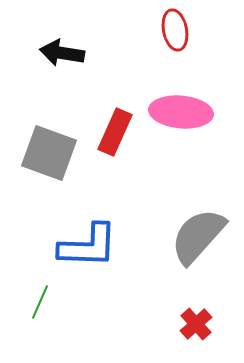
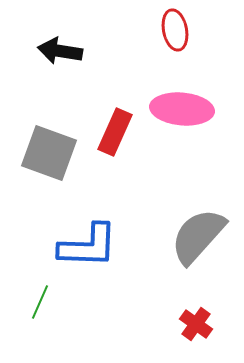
black arrow: moved 2 px left, 2 px up
pink ellipse: moved 1 px right, 3 px up
red cross: rotated 12 degrees counterclockwise
